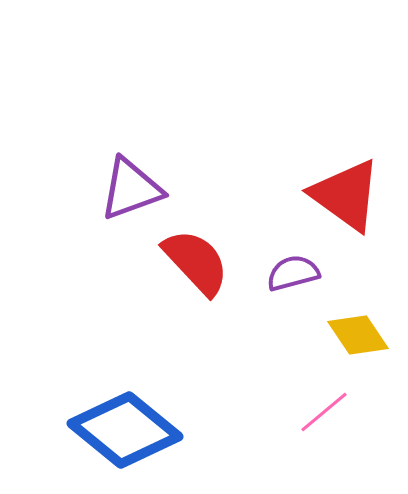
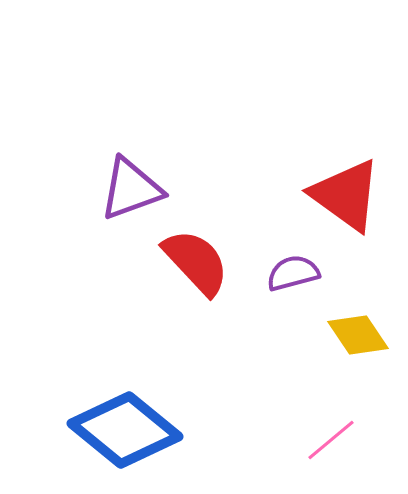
pink line: moved 7 px right, 28 px down
